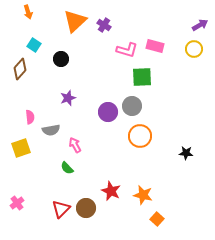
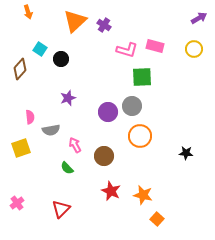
purple arrow: moved 1 px left, 7 px up
cyan square: moved 6 px right, 4 px down
brown circle: moved 18 px right, 52 px up
